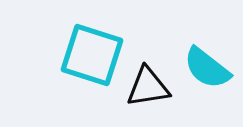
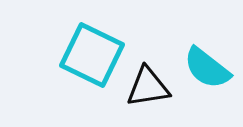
cyan square: rotated 8 degrees clockwise
